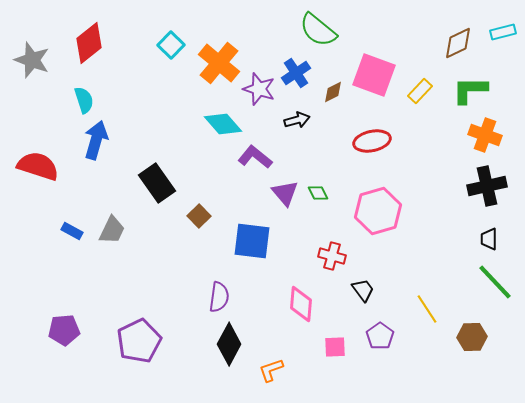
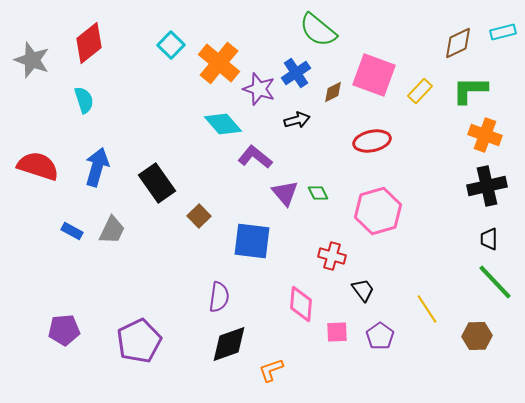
blue arrow at (96, 140): moved 1 px right, 27 px down
brown hexagon at (472, 337): moved 5 px right, 1 px up
black diamond at (229, 344): rotated 42 degrees clockwise
pink square at (335, 347): moved 2 px right, 15 px up
